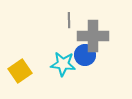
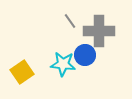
gray line: moved 1 px right, 1 px down; rotated 35 degrees counterclockwise
gray cross: moved 6 px right, 5 px up
yellow square: moved 2 px right, 1 px down
